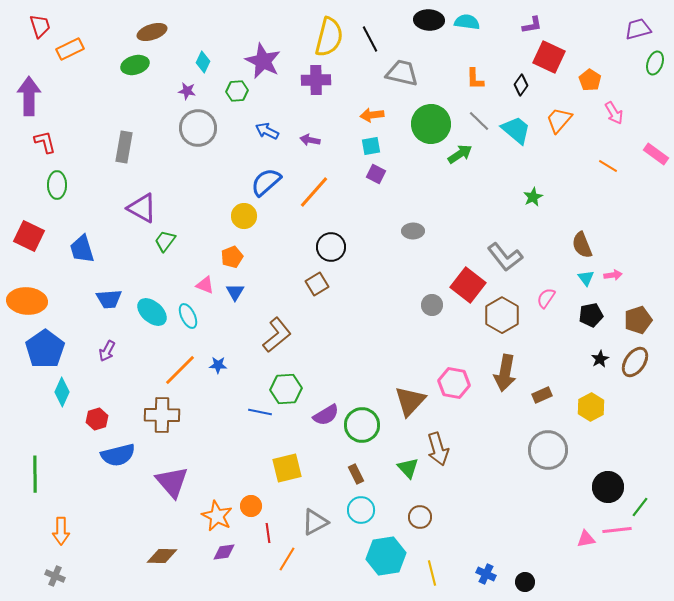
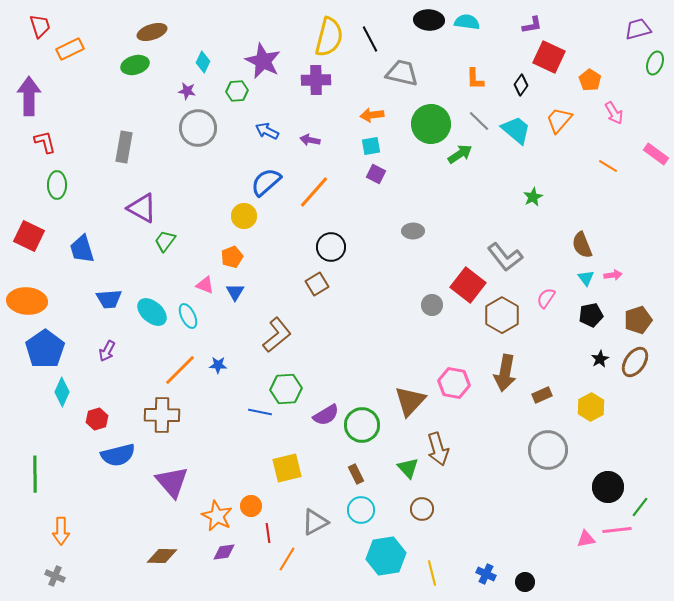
brown circle at (420, 517): moved 2 px right, 8 px up
